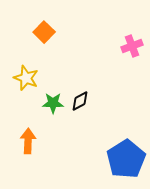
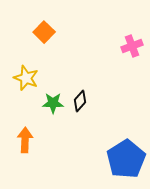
black diamond: rotated 20 degrees counterclockwise
orange arrow: moved 3 px left, 1 px up
